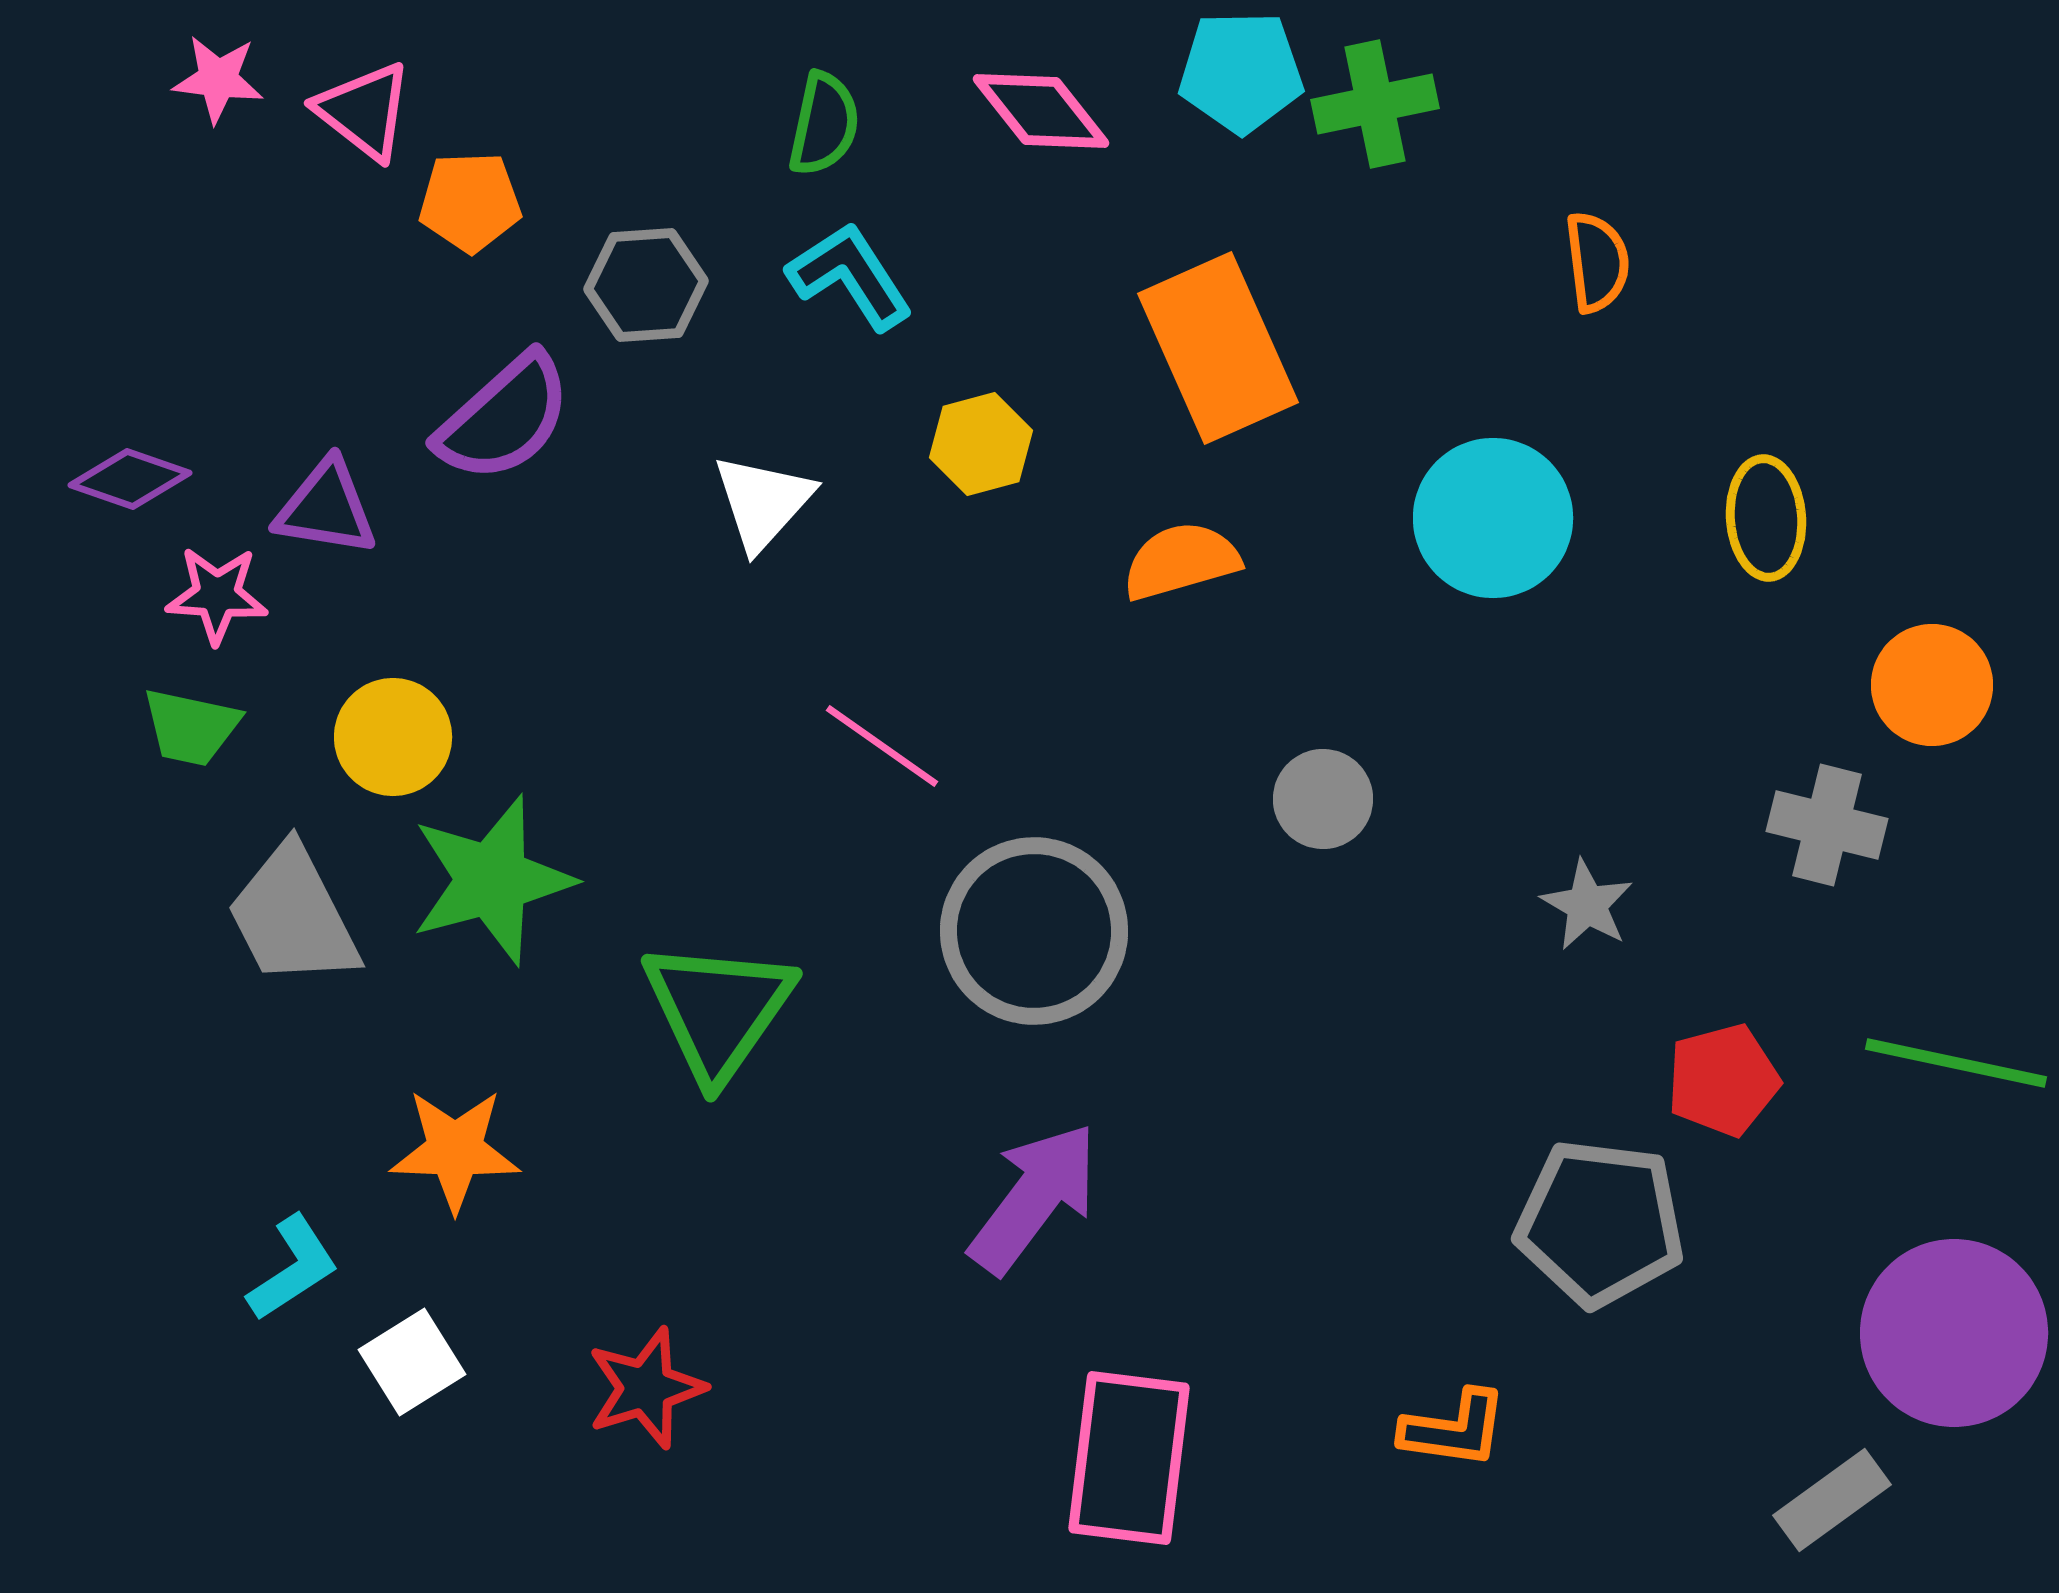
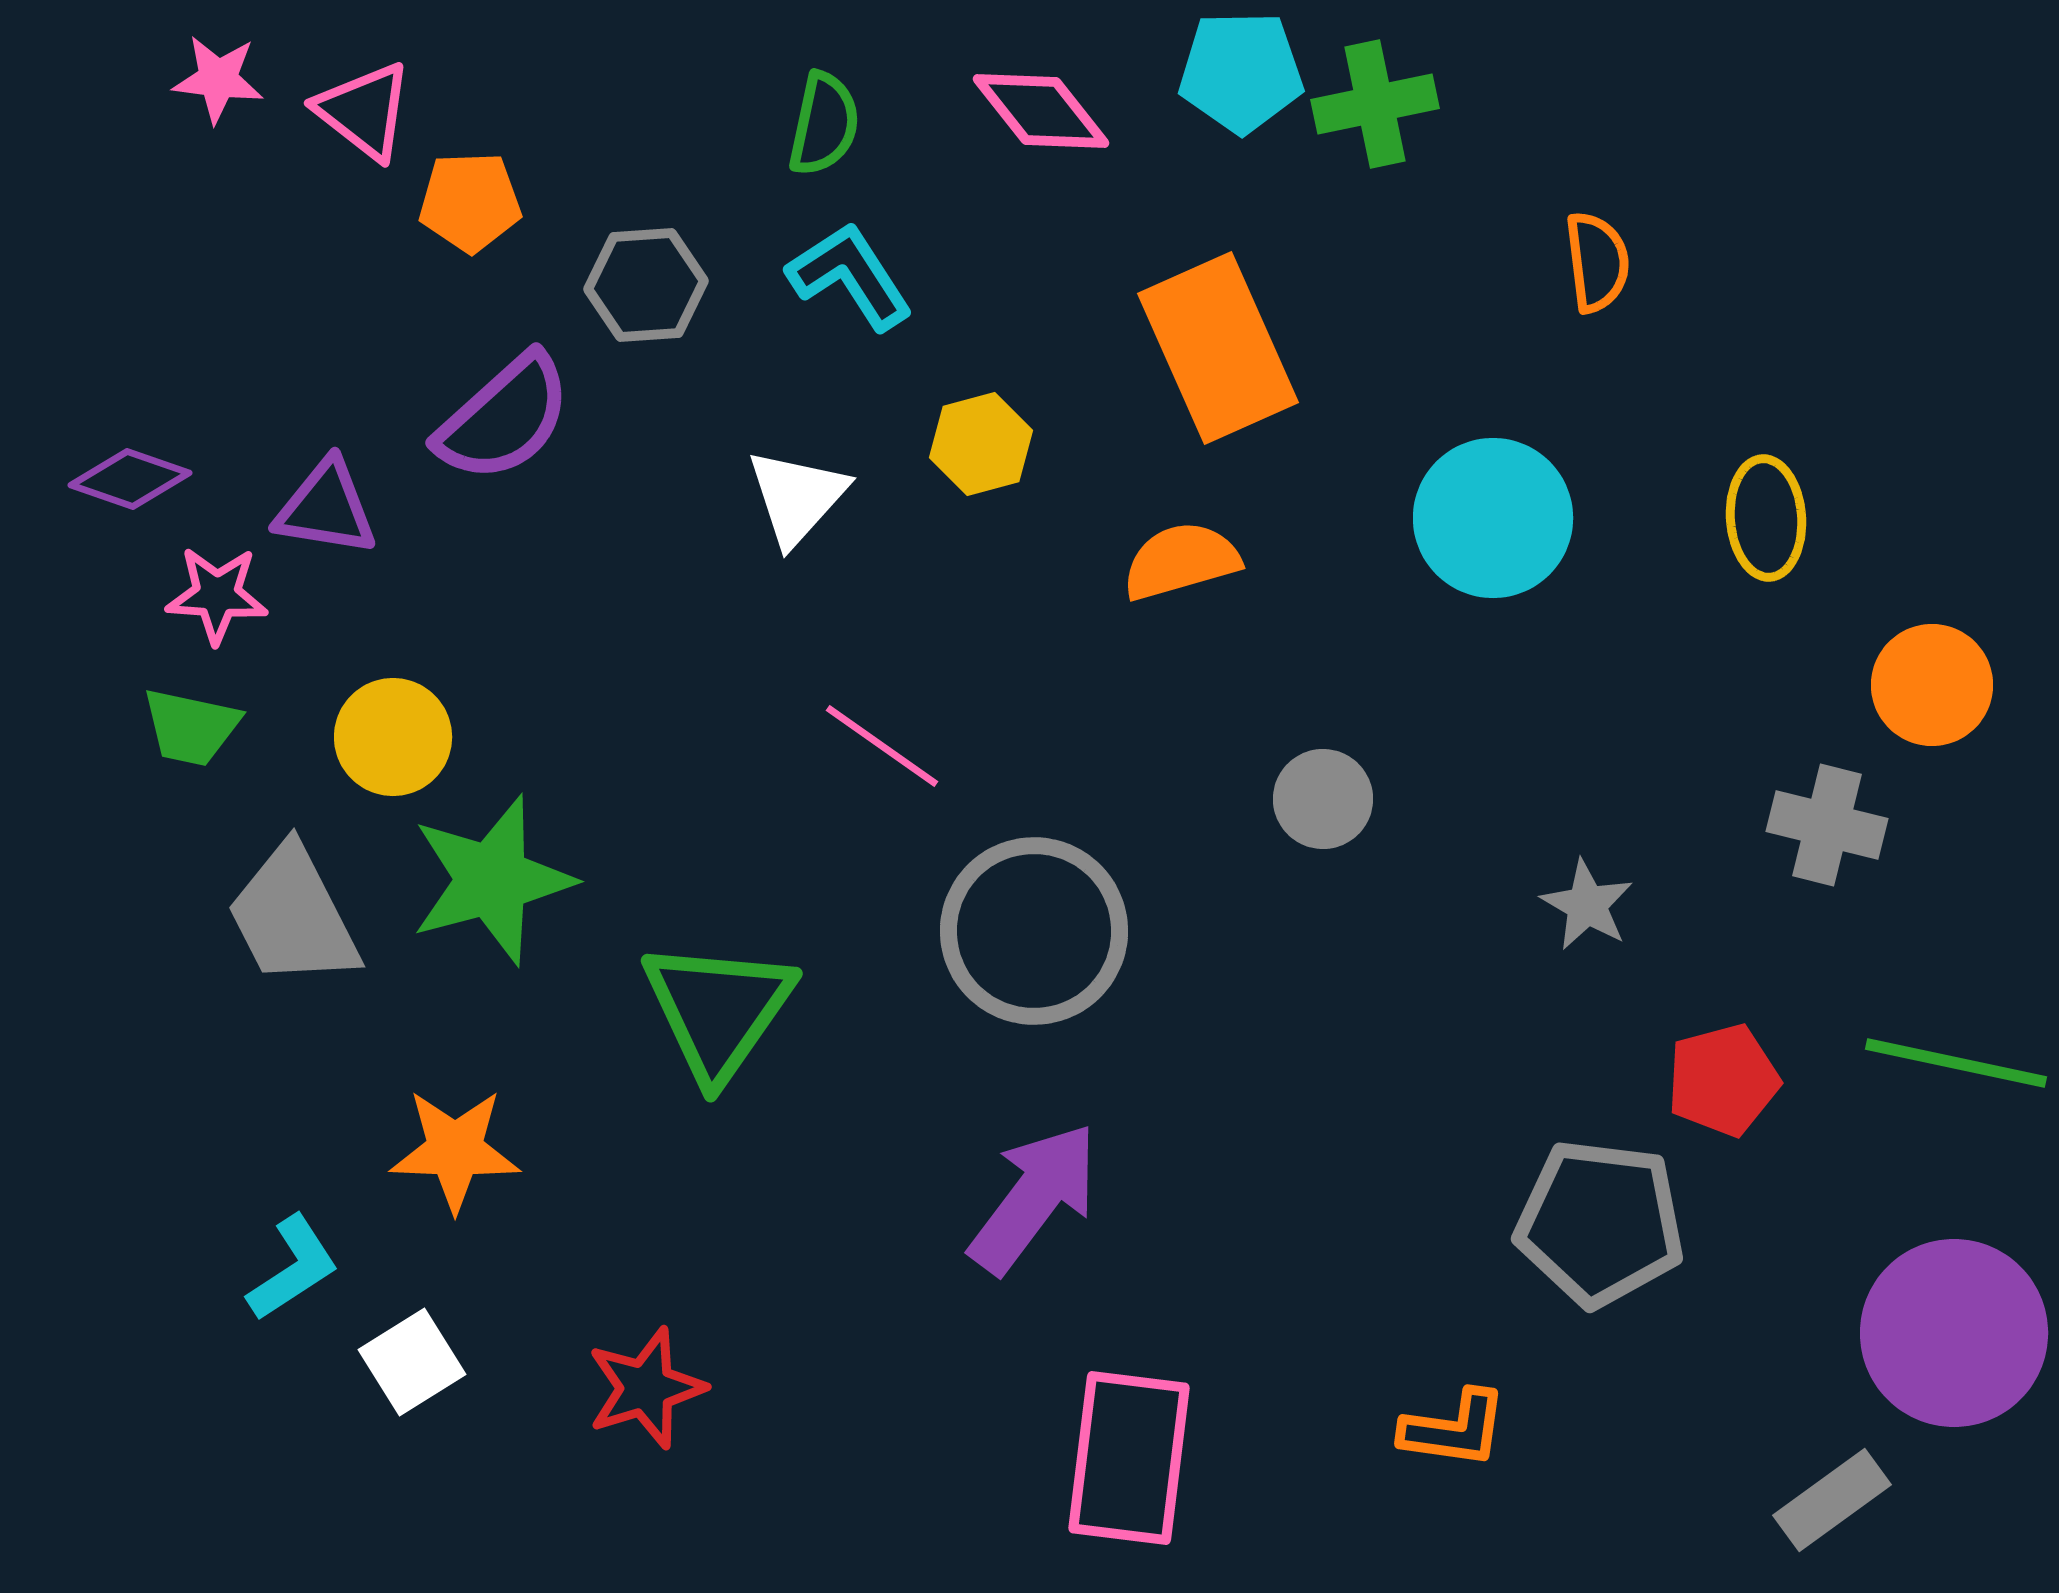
white triangle at (763, 502): moved 34 px right, 5 px up
